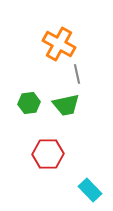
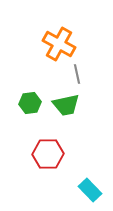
green hexagon: moved 1 px right
